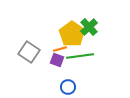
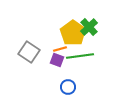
yellow pentagon: moved 1 px right, 1 px up
